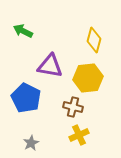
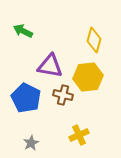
yellow hexagon: moved 1 px up
brown cross: moved 10 px left, 12 px up
